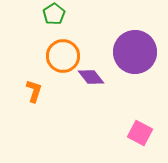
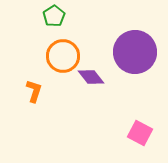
green pentagon: moved 2 px down
